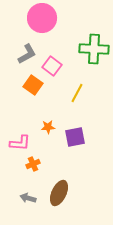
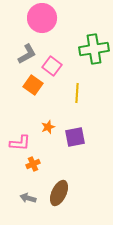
green cross: rotated 12 degrees counterclockwise
yellow line: rotated 24 degrees counterclockwise
orange star: rotated 16 degrees counterclockwise
